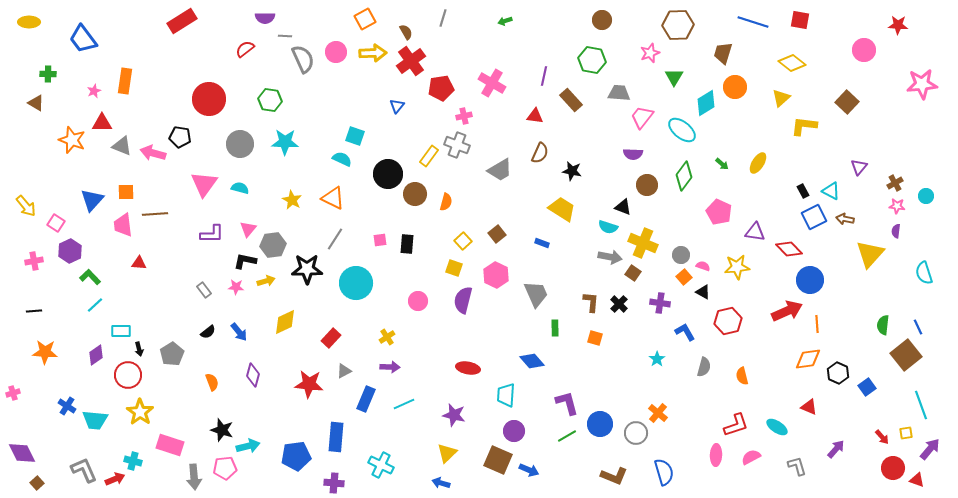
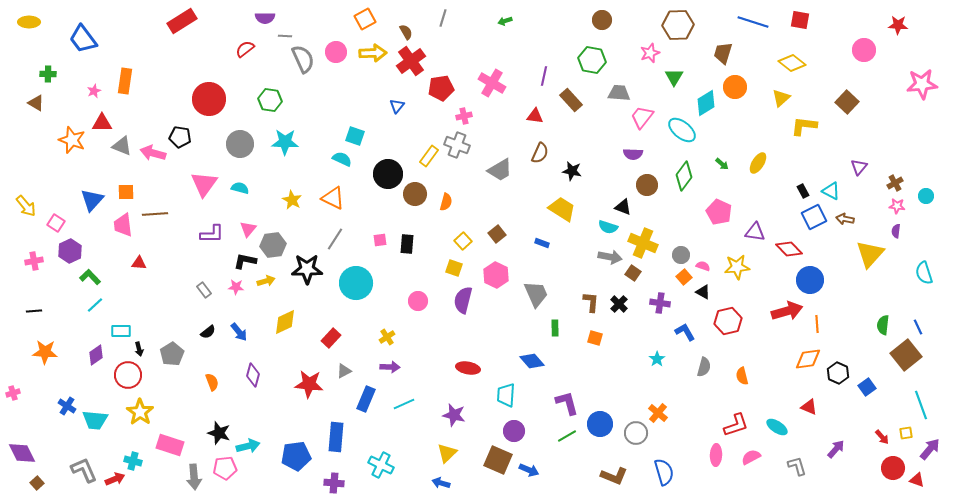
red arrow at (787, 311): rotated 8 degrees clockwise
black star at (222, 430): moved 3 px left, 3 px down
